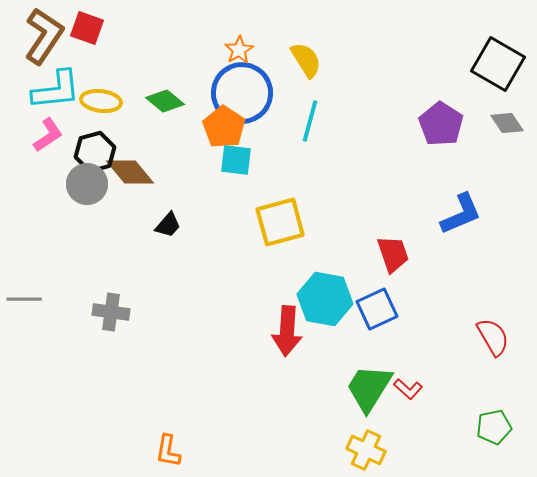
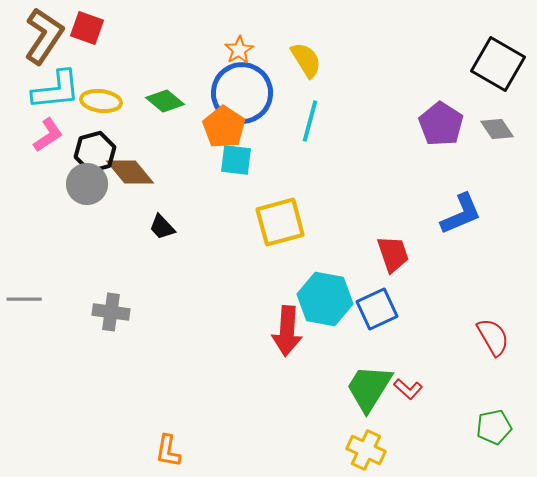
gray diamond: moved 10 px left, 6 px down
black trapezoid: moved 6 px left, 2 px down; rotated 96 degrees clockwise
